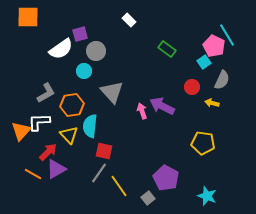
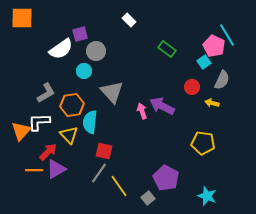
orange square: moved 6 px left, 1 px down
cyan semicircle: moved 4 px up
orange line: moved 1 px right, 4 px up; rotated 30 degrees counterclockwise
